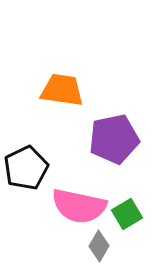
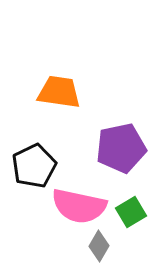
orange trapezoid: moved 3 px left, 2 px down
purple pentagon: moved 7 px right, 9 px down
black pentagon: moved 8 px right, 2 px up
green square: moved 4 px right, 2 px up
